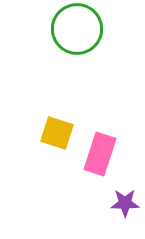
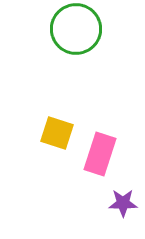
green circle: moved 1 px left
purple star: moved 2 px left
